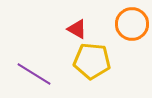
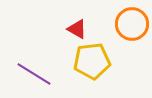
yellow pentagon: rotated 12 degrees counterclockwise
